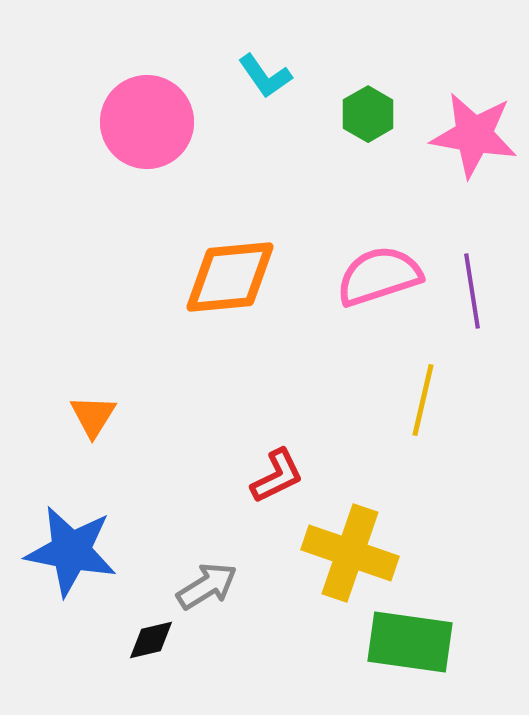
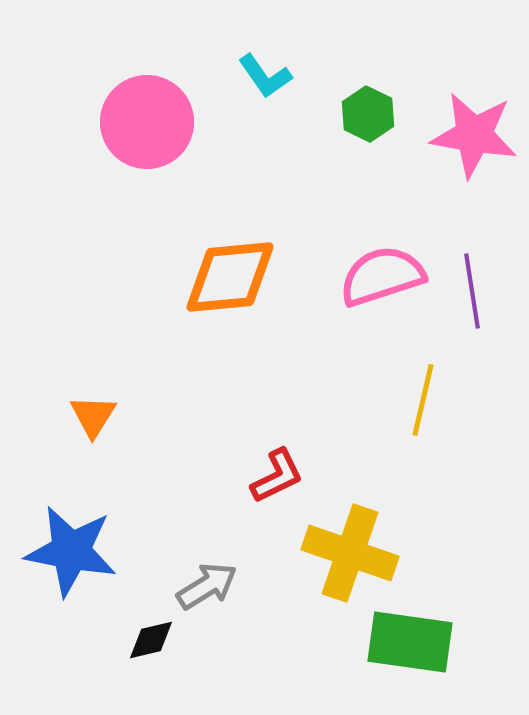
green hexagon: rotated 4 degrees counterclockwise
pink semicircle: moved 3 px right
